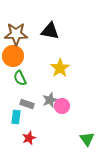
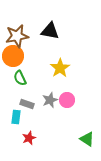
brown star: moved 1 px right, 2 px down; rotated 10 degrees counterclockwise
pink circle: moved 5 px right, 6 px up
green triangle: rotated 21 degrees counterclockwise
